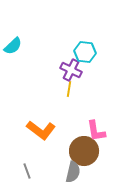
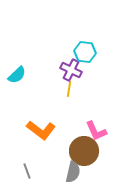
cyan semicircle: moved 4 px right, 29 px down
pink L-shape: rotated 15 degrees counterclockwise
